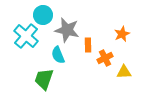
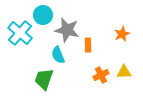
cyan cross: moved 6 px left, 3 px up
orange cross: moved 4 px left, 17 px down
